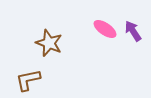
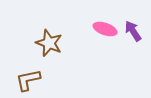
pink ellipse: rotated 15 degrees counterclockwise
